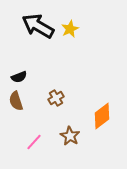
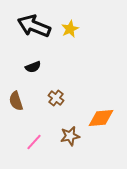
black arrow: moved 4 px left; rotated 8 degrees counterclockwise
black semicircle: moved 14 px right, 10 px up
brown cross: rotated 21 degrees counterclockwise
orange diamond: moved 1 px left, 2 px down; rotated 32 degrees clockwise
brown star: rotated 30 degrees clockwise
